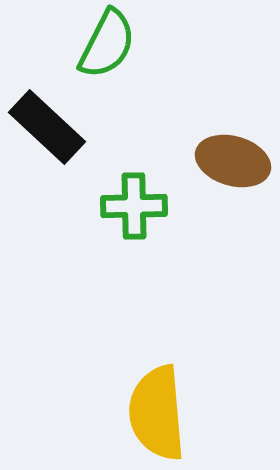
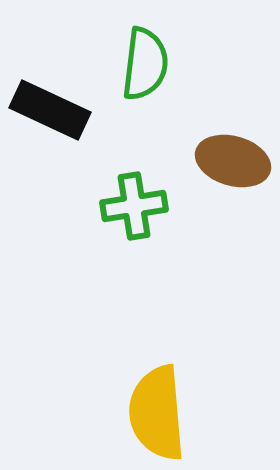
green semicircle: moved 38 px right, 20 px down; rotated 20 degrees counterclockwise
black rectangle: moved 3 px right, 17 px up; rotated 18 degrees counterclockwise
green cross: rotated 8 degrees counterclockwise
